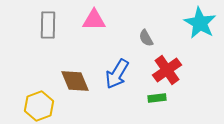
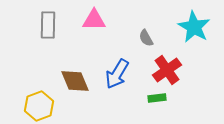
cyan star: moved 6 px left, 4 px down
